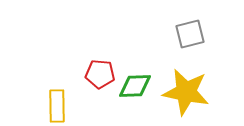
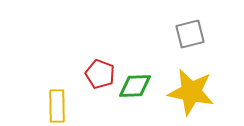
red pentagon: rotated 16 degrees clockwise
yellow star: moved 5 px right
